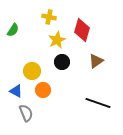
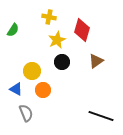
blue triangle: moved 2 px up
black line: moved 3 px right, 13 px down
